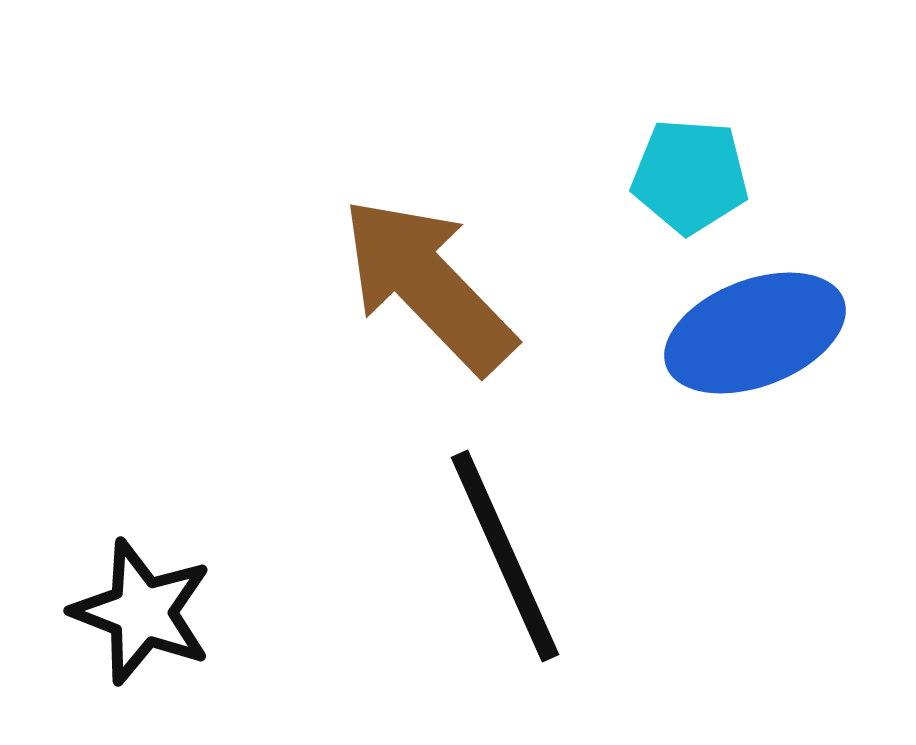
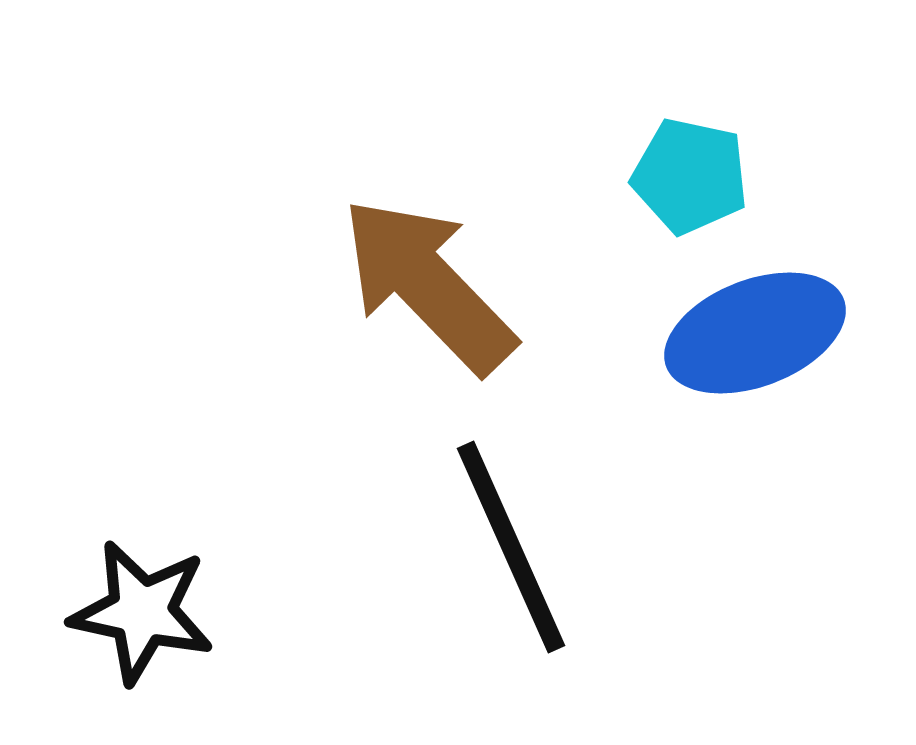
cyan pentagon: rotated 8 degrees clockwise
black line: moved 6 px right, 9 px up
black star: rotated 9 degrees counterclockwise
